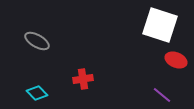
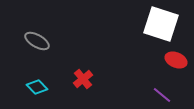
white square: moved 1 px right, 1 px up
red cross: rotated 30 degrees counterclockwise
cyan diamond: moved 6 px up
